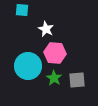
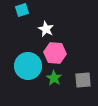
cyan square: rotated 24 degrees counterclockwise
gray square: moved 6 px right
